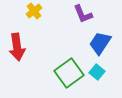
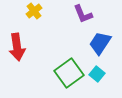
cyan square: moved 2 px down
